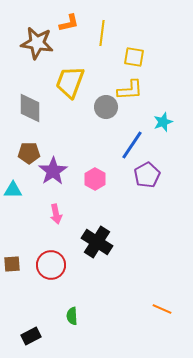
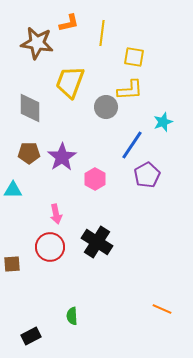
purple star: moved 9 px right, 14 px up
red circle: moved 1 px left, 18 px up
